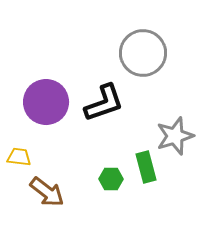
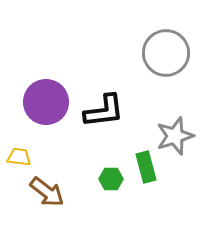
gray circle: moved 23 px right
black L-shape: moved 8 px down; rotated 12 degrees clockwise
